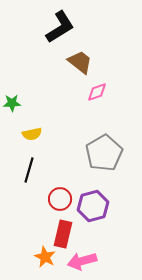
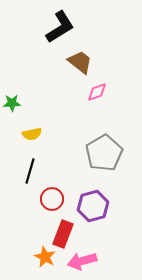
black line: moved 1 px right, 1 px down
red circle: moved 8 px left
red rectangle: rotated 8 degrees clockwise
